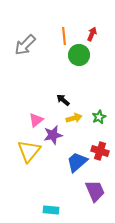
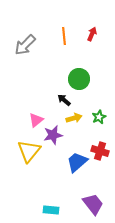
green circle: moved 24 px down
black arrow: moved 1 px right
purple trapezoid: moved 2 px left, 13 px down; rotated 15 degrees counterclockwise
